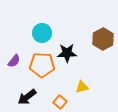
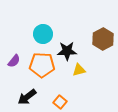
cyan circle: moved 1 px right, 1 px down
black star: moved 2 px up
yellow triangle: moved 3 px left, 17 px up
